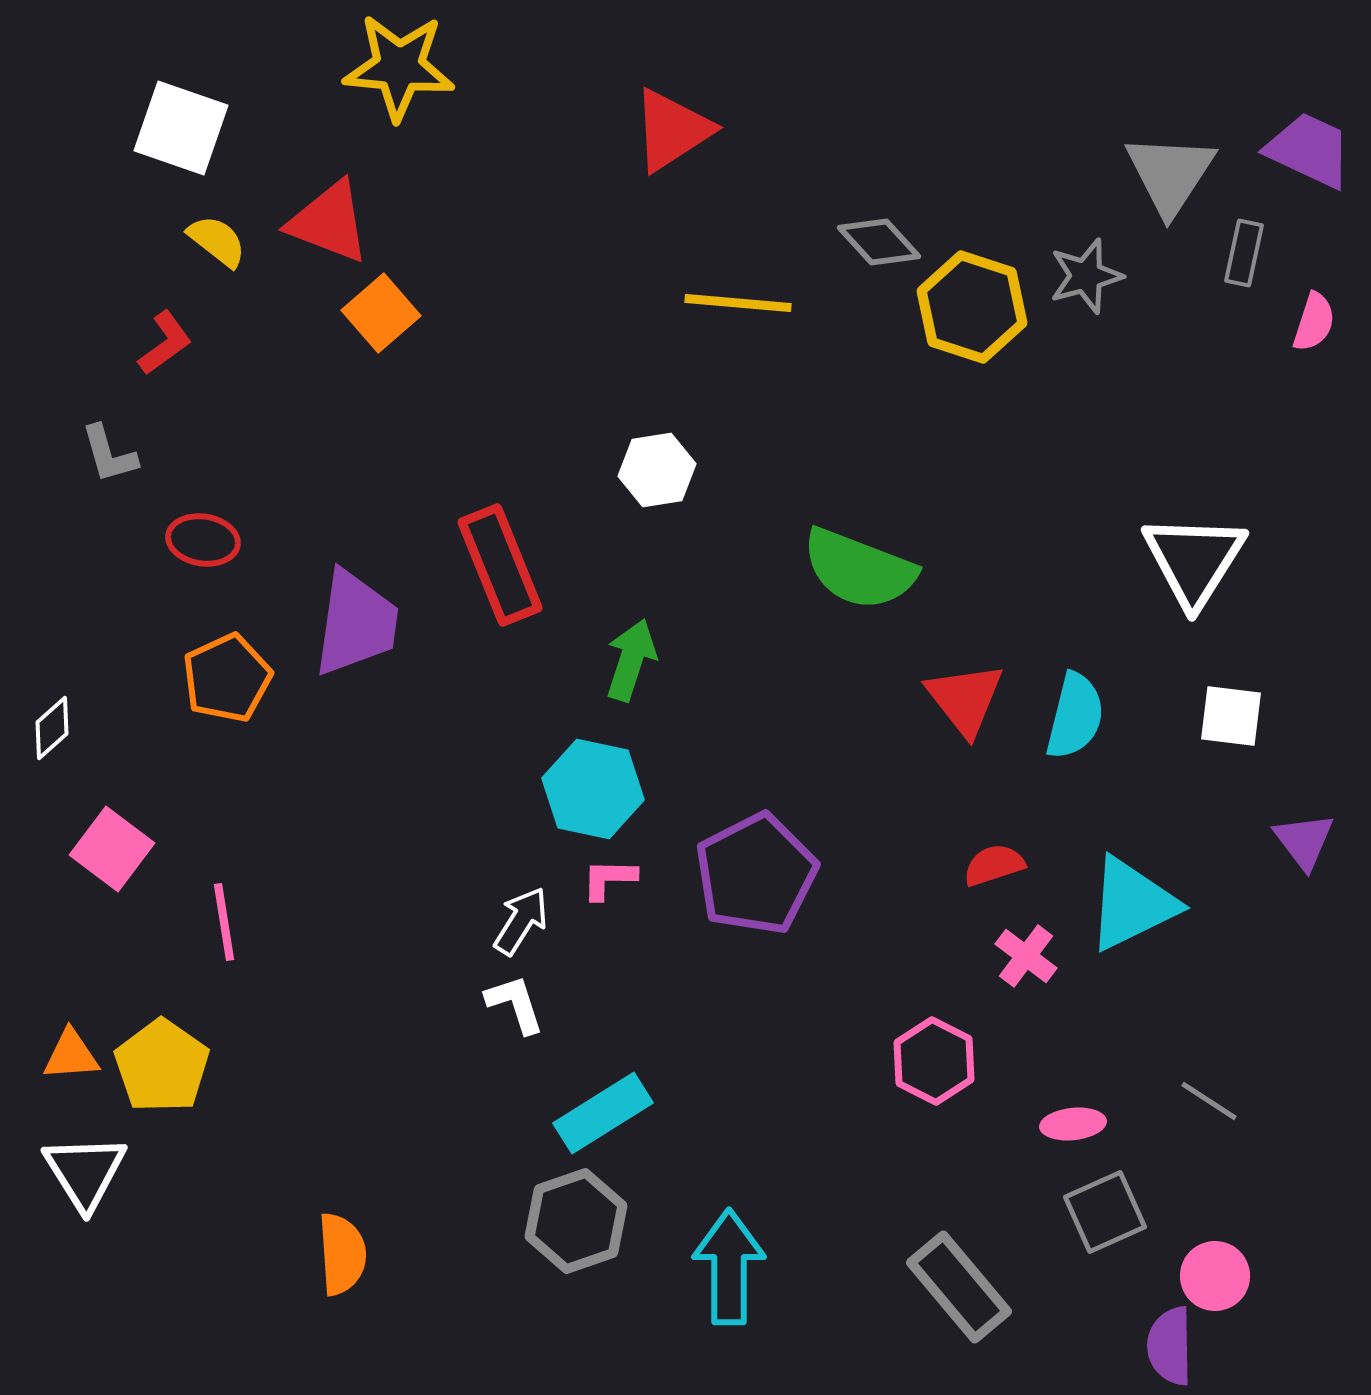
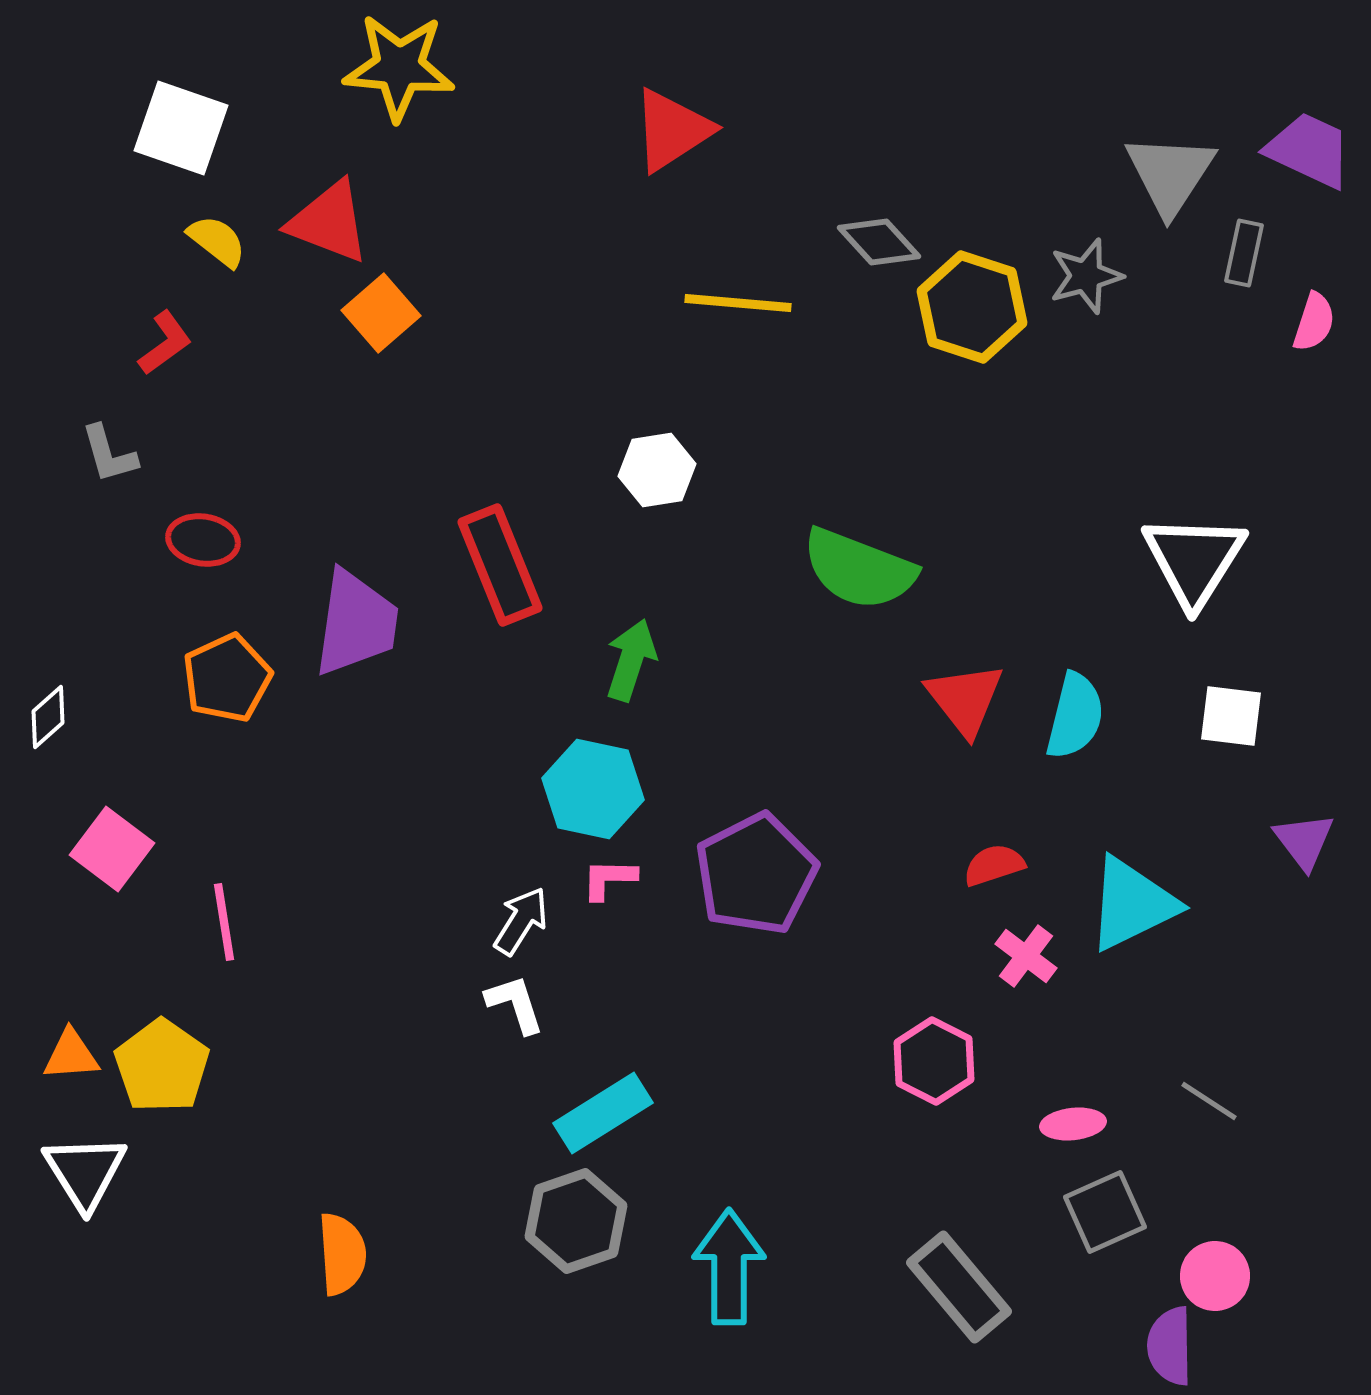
white diamond at (52, 728): moved 4 px left, 11 px up
